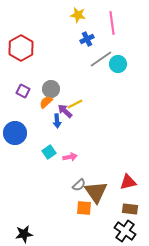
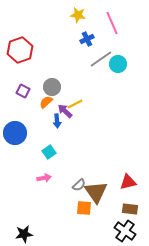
pink line: rotated 15 degrees counterclockwise
red hexagon: moved 1 px left, 2 px down; rotated 10 degrees clockwise
gray circle: moved 1 px right, 2 px up
pink arrow: moved 26 px left, 21 px down
